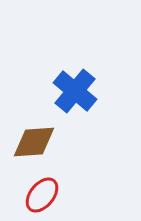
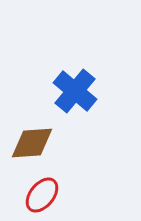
brown diamond: moved 2 px left, 1 px down
